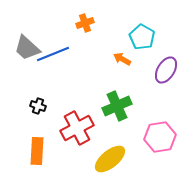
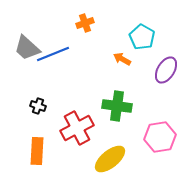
green cross: rotated 32 degrees clockwise
